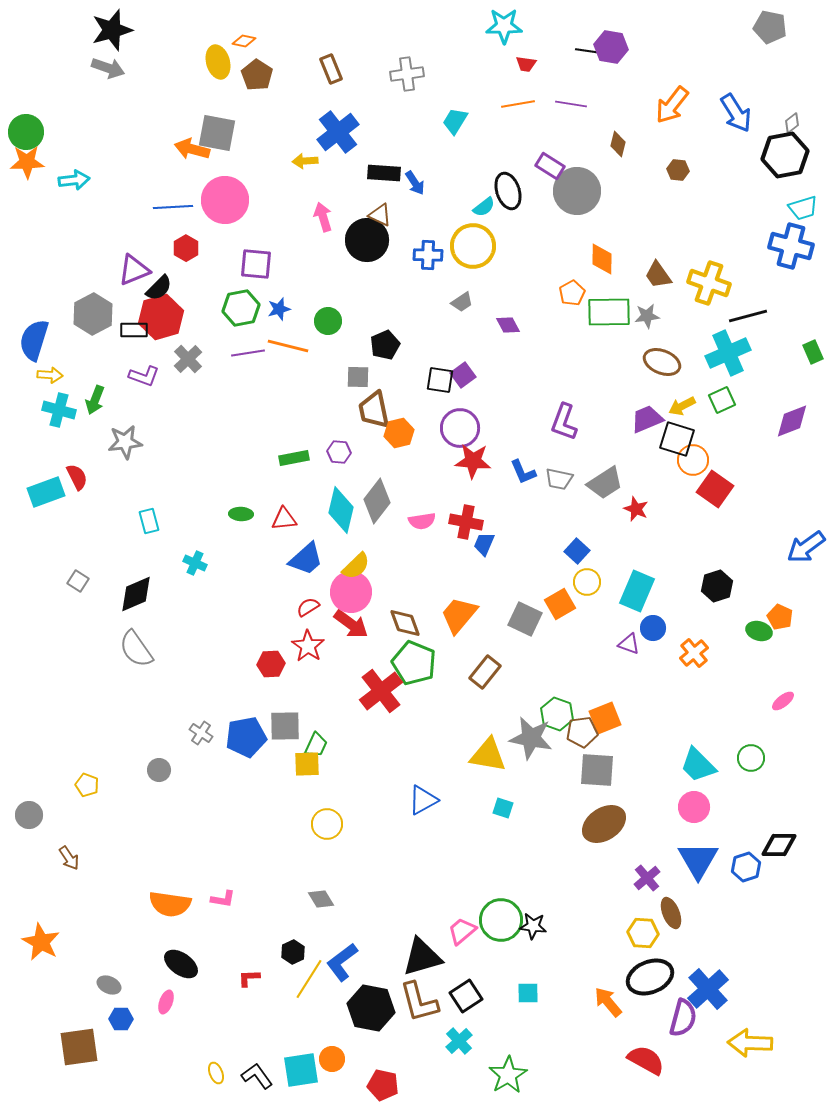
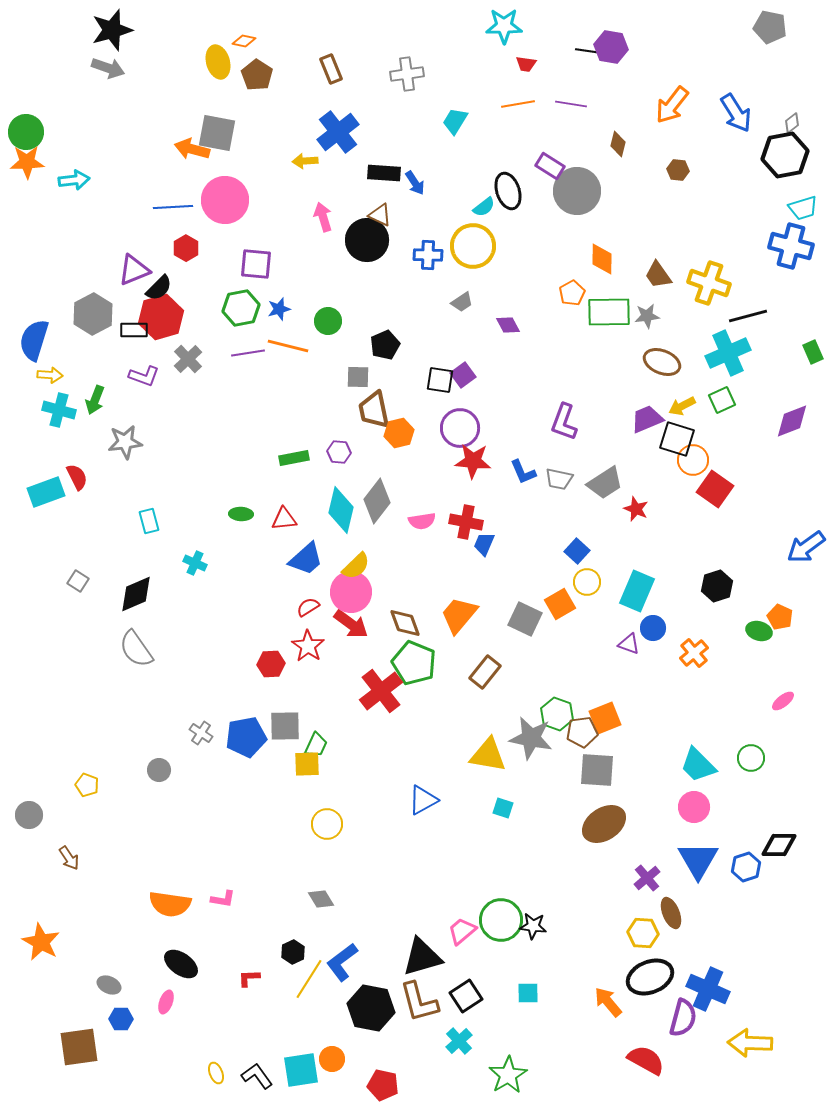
blue cross at (708, 989): rotated 24 degrees counterclockwise
